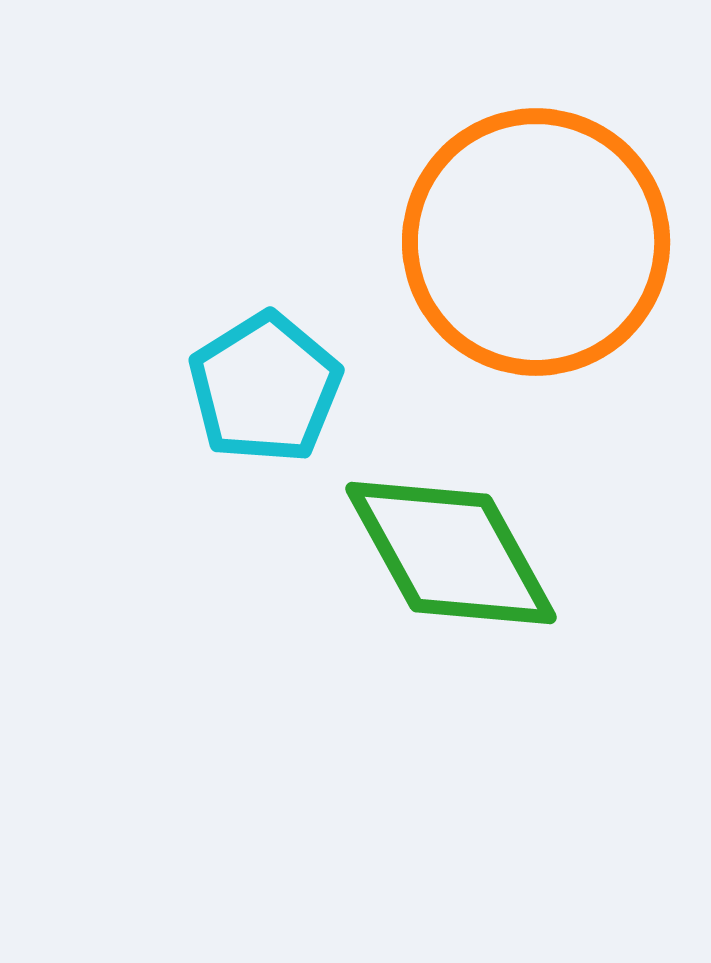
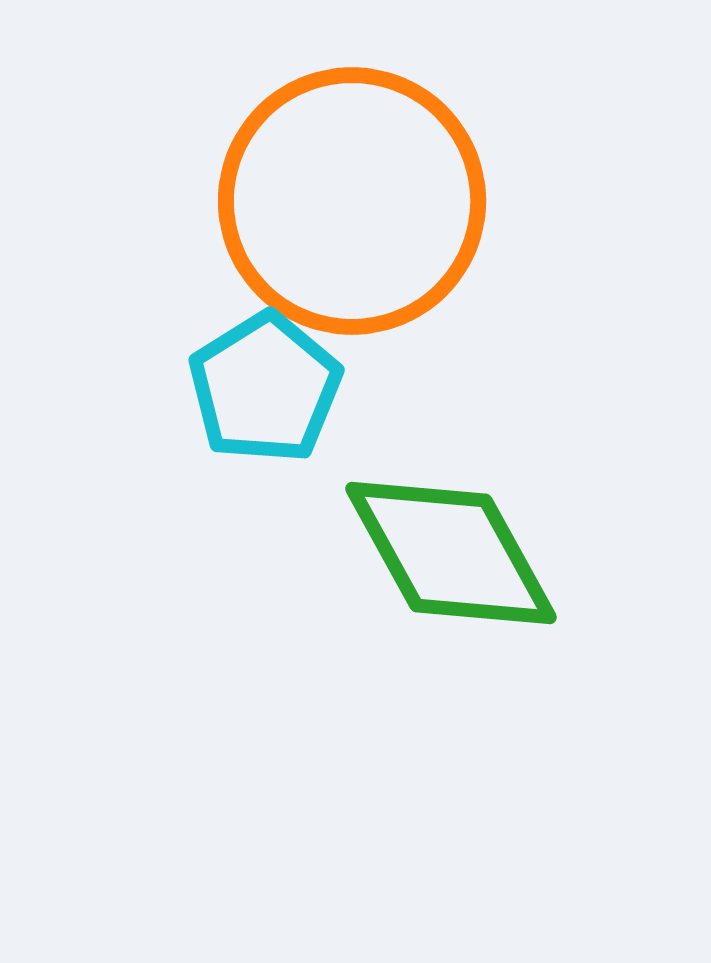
orange circle: moved 184 px left, 41 px up
